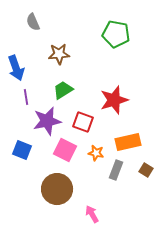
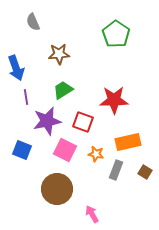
green pentagon: rotated 24 degrees clockwise
red star: rotated 16 degrees clockwise
orange star: moved 1 px down
brown square: moved 1 px left, 2 px down
